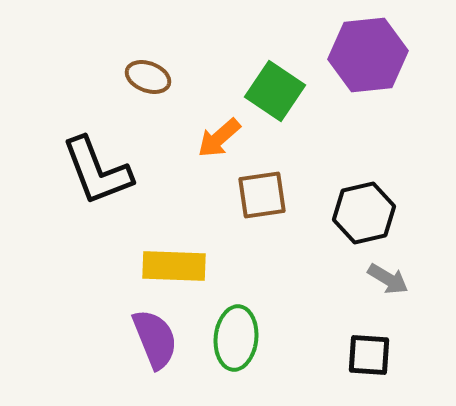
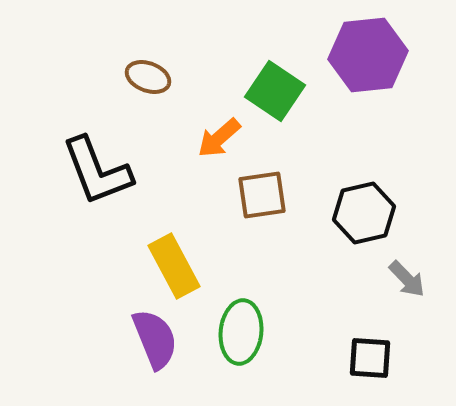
yellow rectangle: rotated 60 degrees clockwise
gray arrow: moved 19 px right; rotated 15 degrees clockwise
green ellipse: moved 5 px right, 6 px up
black square: moved 1 px right, 3 px down
